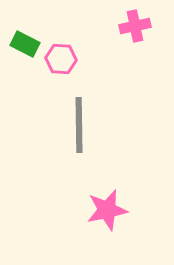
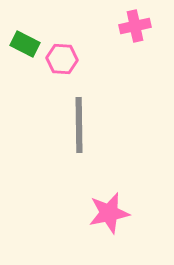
pink hexagon: moved 1 px right
pink star: moved 2 px right, 3 px down
